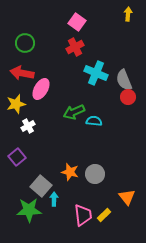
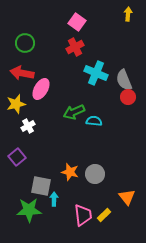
gray square: rotated 30 degrees counterclockwise
